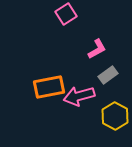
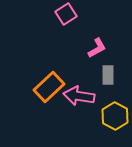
pink L-shape: moved 1 px up
gray rectangle: rotated 54 degrees counterclockwise
orange rectangle: rotated 32 degrees counterclockwise
pink arrow: rotated 24 degrees clockwise
